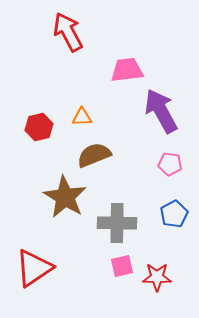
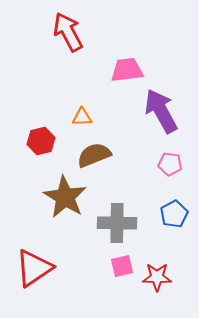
red hexagon: moved 2 px right, 14 px down
